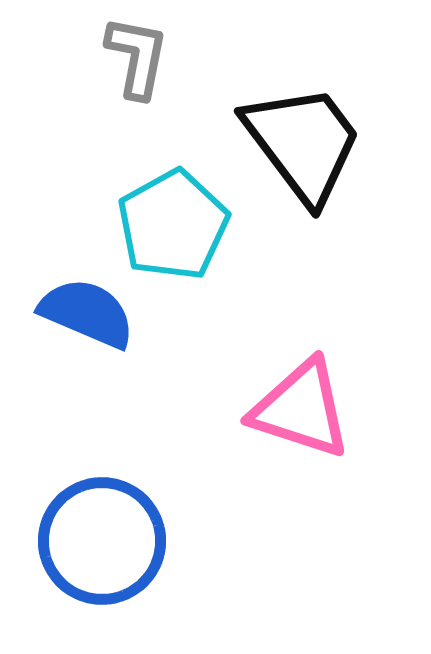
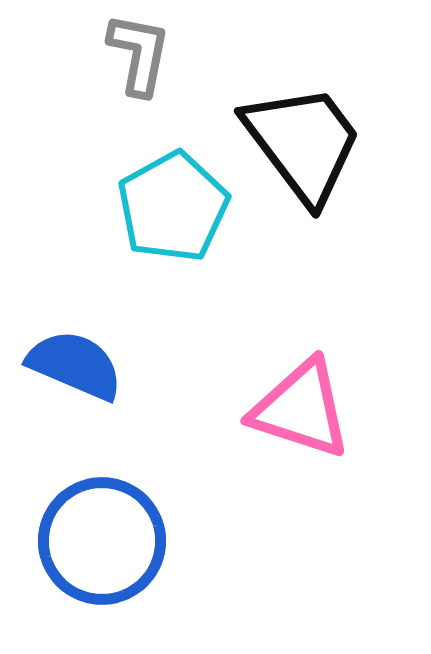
gray L-shape: moved 2 px right, 3 px up
cyan pentagon: moved 18 px up
blue semicircle: moved 12 px left, 52 px down
